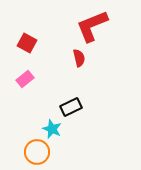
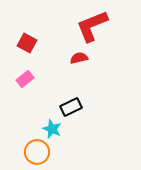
red semicircle: rotated 90 degrees counterclockwise
